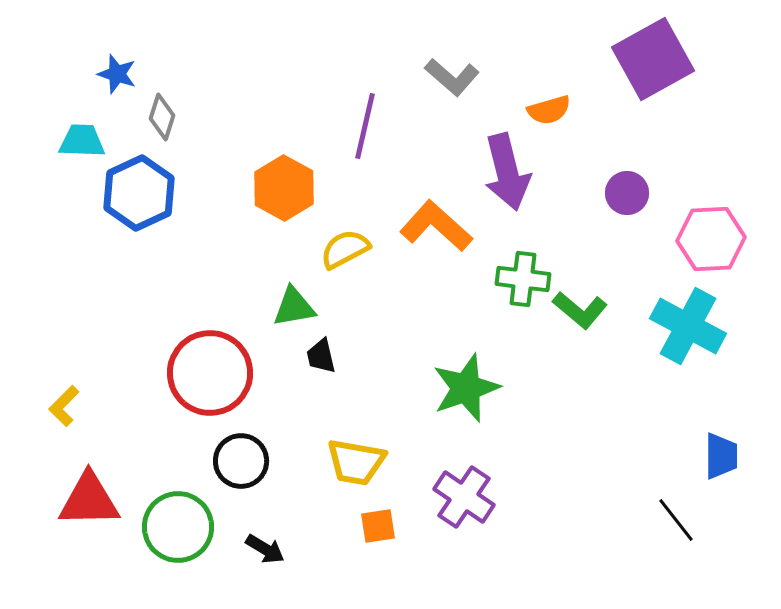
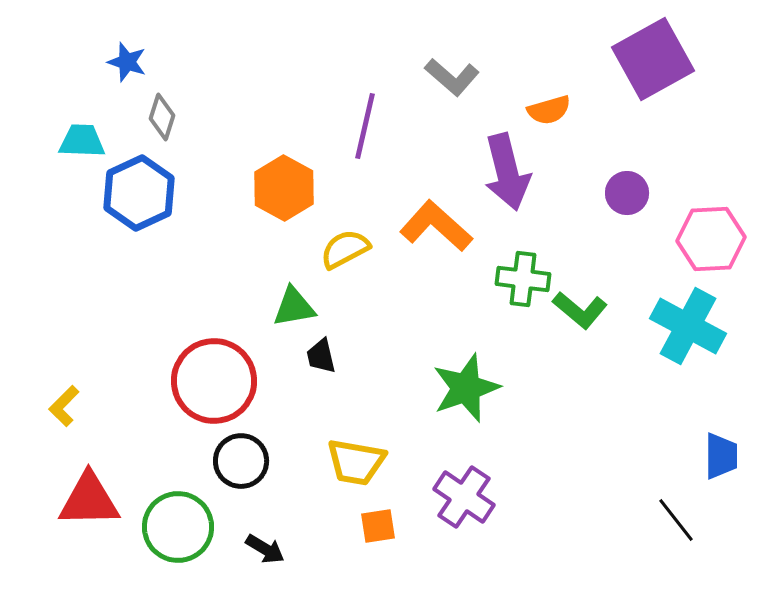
blue star: moved 10 px right, 12 px up
red circle: moved 4 px right, 8 px down
